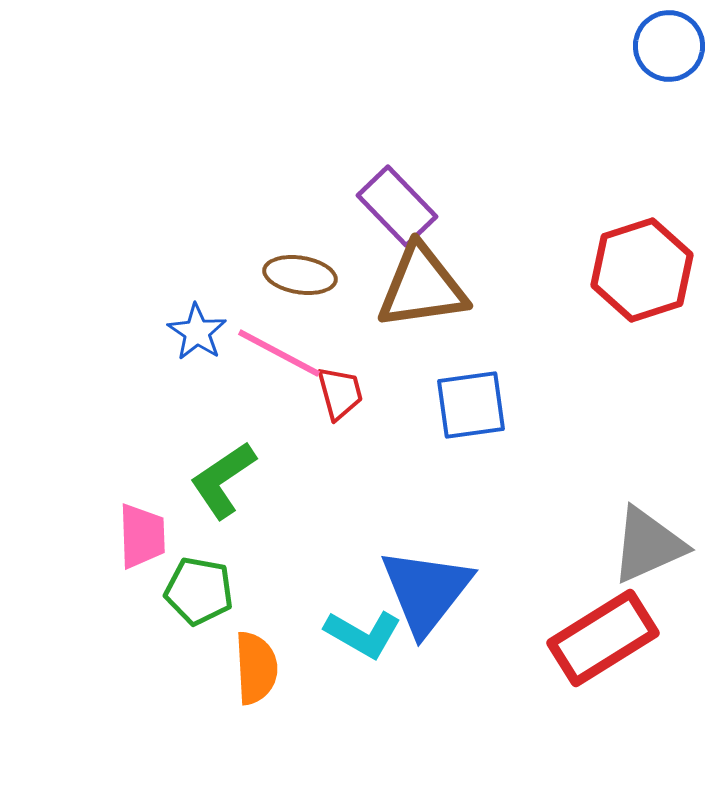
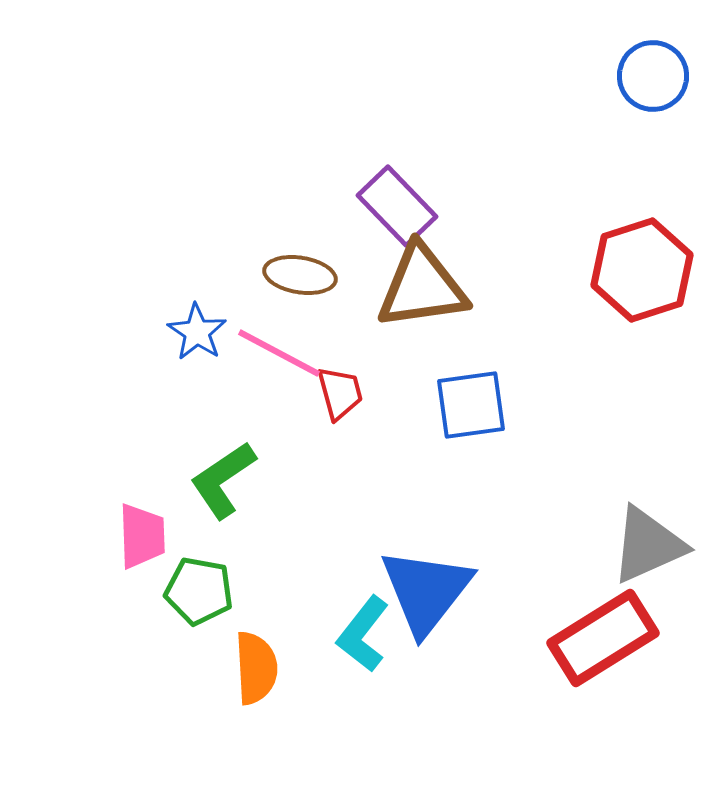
blue circle: moved 16 px left, 30 px down
cyan L-shape: rotated 98 degrees clockwise
